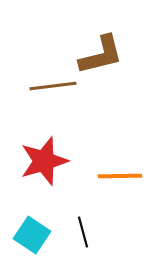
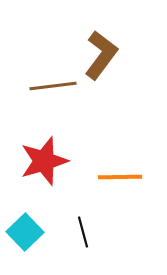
brown L-shape: rotated 39 degrees counterclockwise
orange line: moved 1 px down
cyan square: moved 7 px left, 3 px up; rotated 12 degrees clockwise
